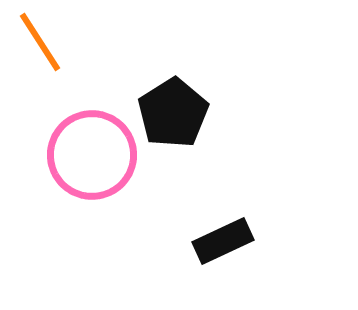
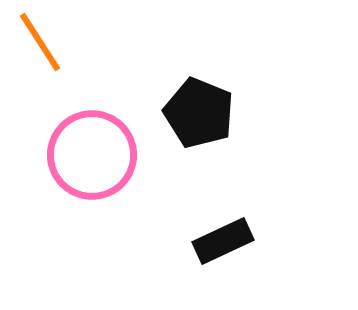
black pentagon: moved 26 px right; rotated 18 degrees counterclockwise
